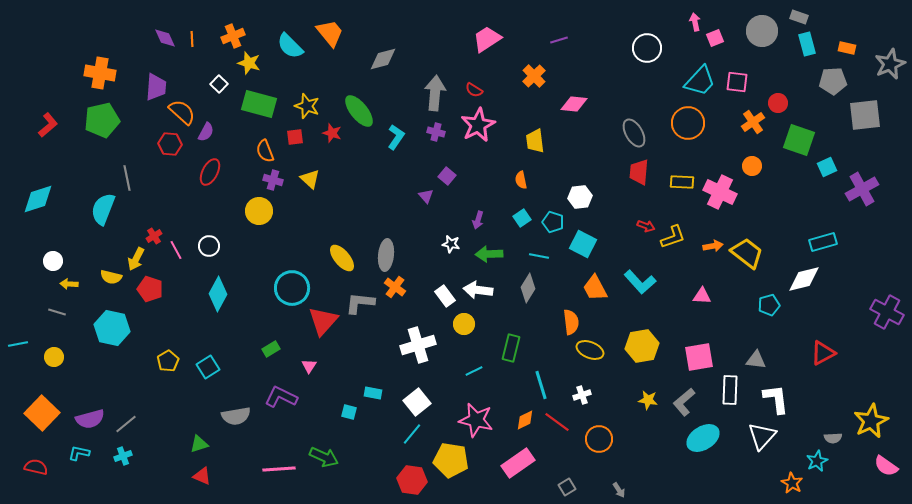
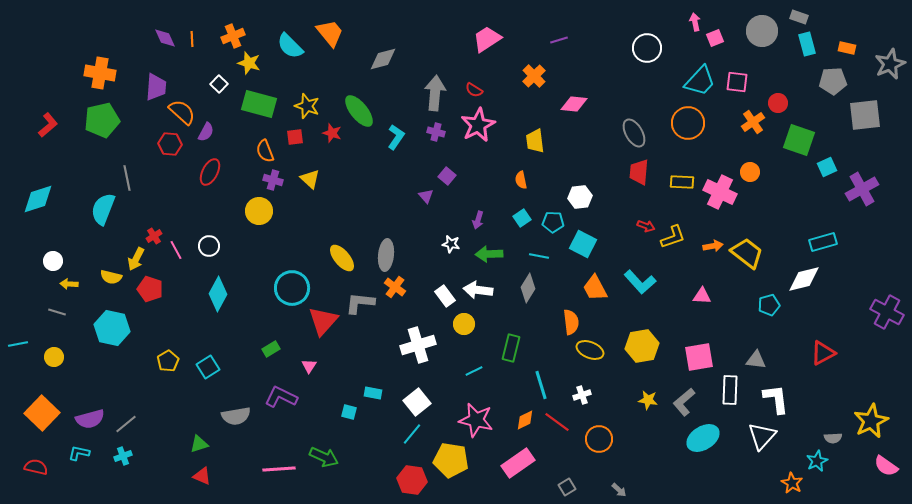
orange circle at (752, 166): moved 2 px left, 6 px down
cyan pentagon at (553, 222): rotated 15 degrees counterclockwise
gray arrow at (619, 490): rotated 14 degrees counterclockwise
